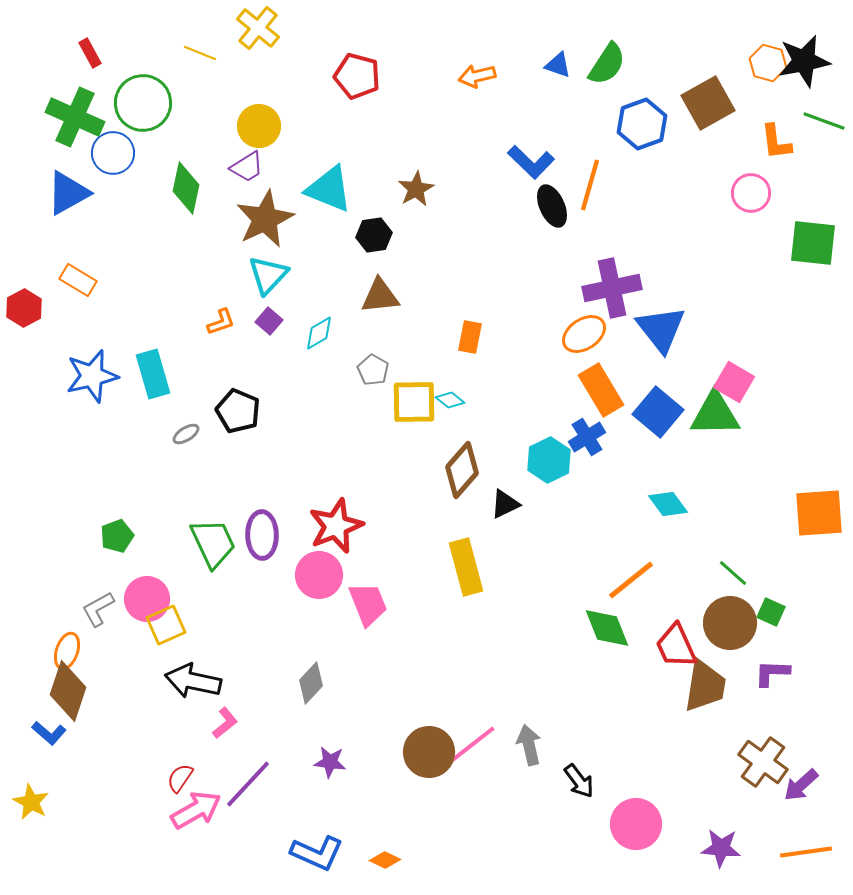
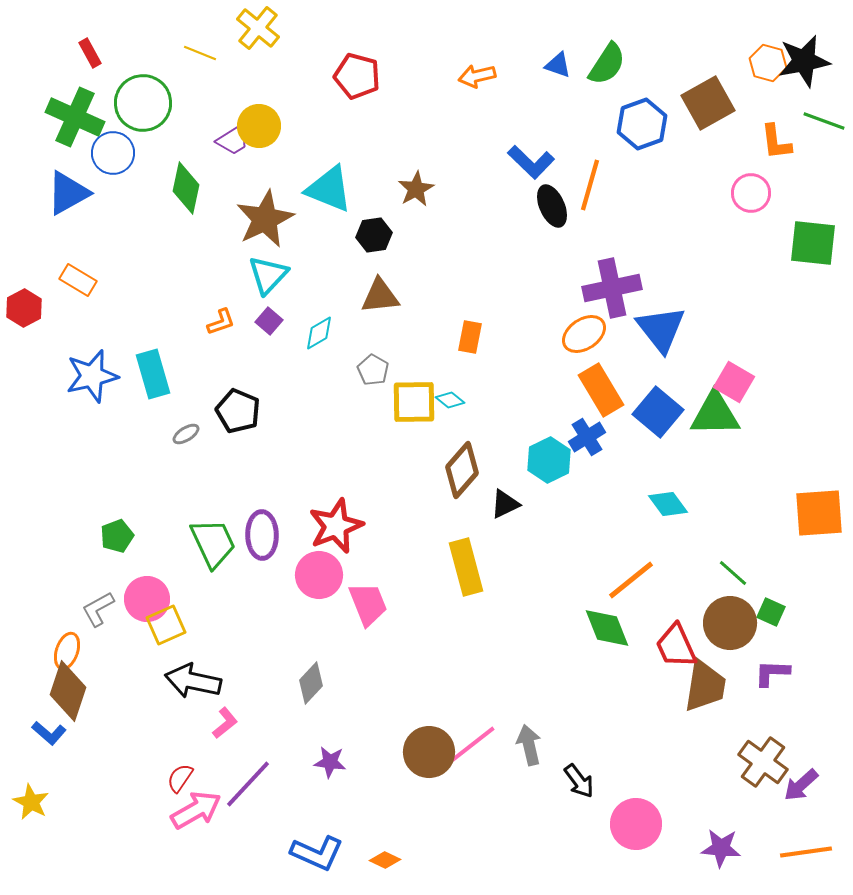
purple trapezoid at (247, 167): moved 14 px left, 27 px up
